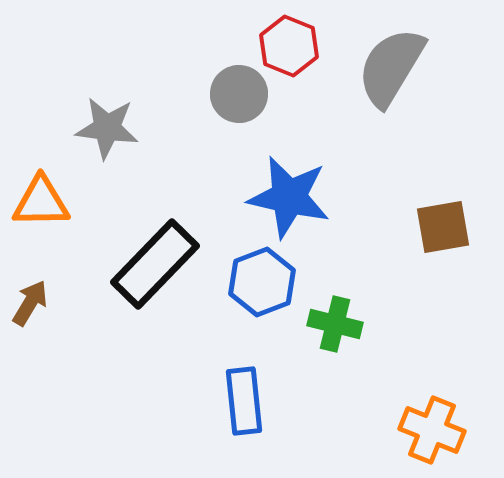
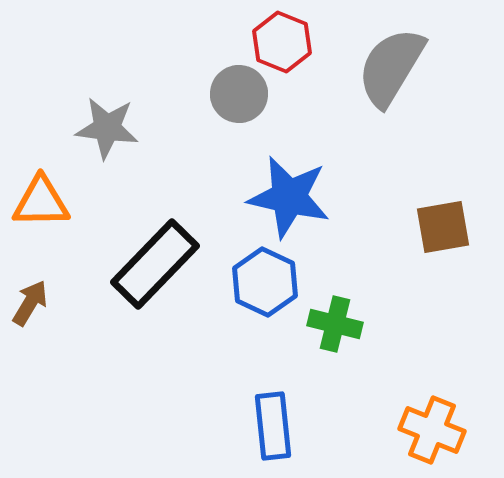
red hexagon: moved 7 px left, 4 px up
blue hexagon: moved 3 px right; rotated 14 degrees counterclockwise
blue rectangle: moved 29 px right, 25 px down
